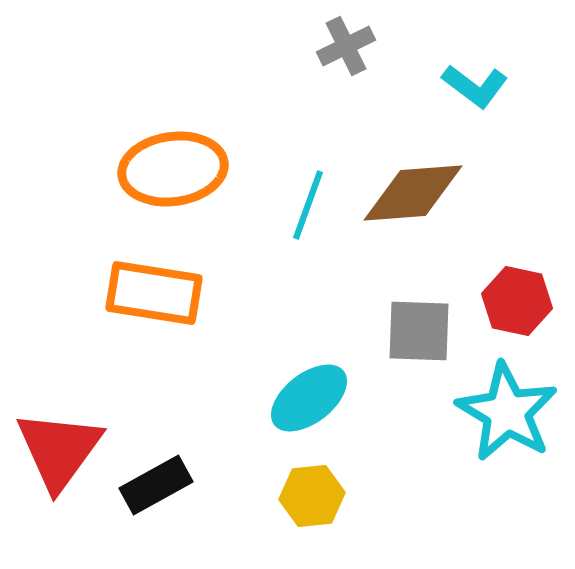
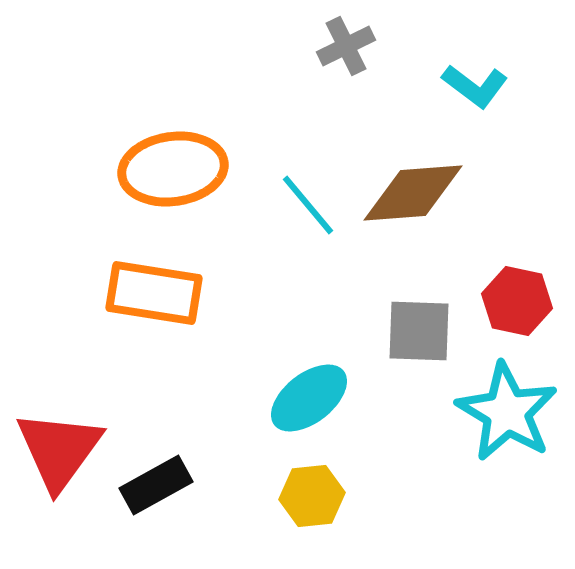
cyan line: rotated 60 degrees counterclockwise
